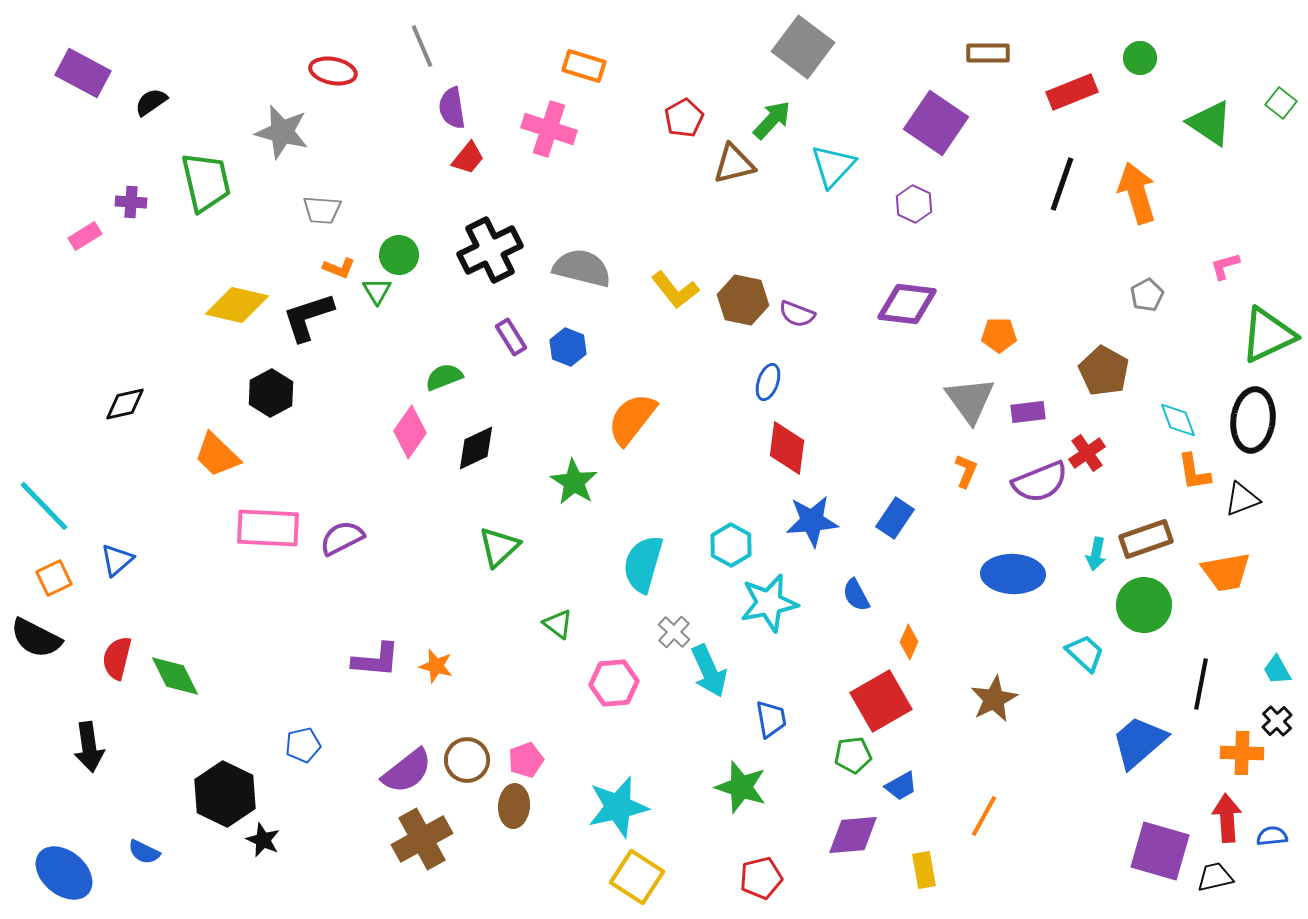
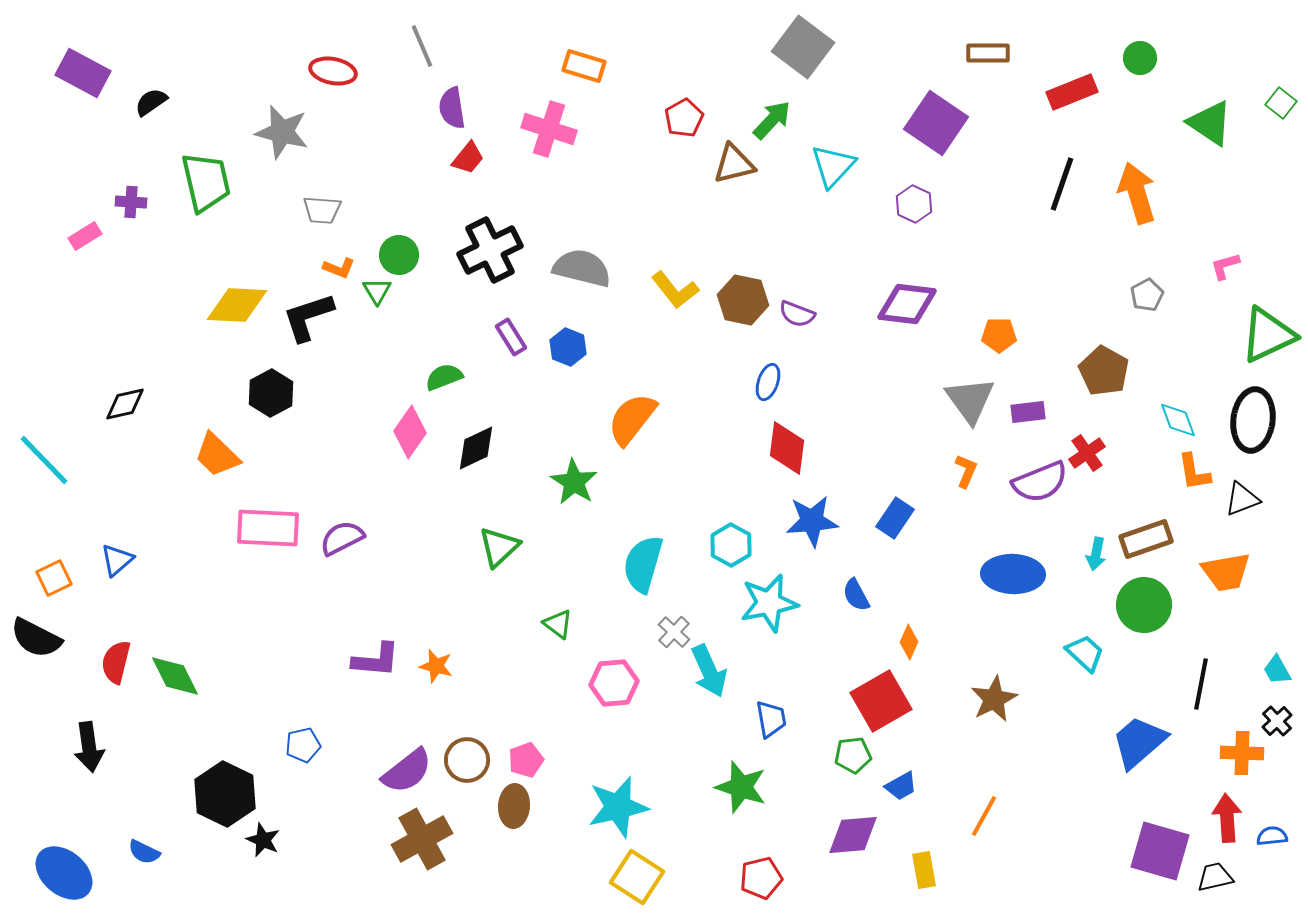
yellow diamond at (237, 305): rotated 10 degrees counterclockwise
cyan line at (44, 506): moved 46 px up
red semicircle at (117, 658): moved 1 px left, 4 px down
